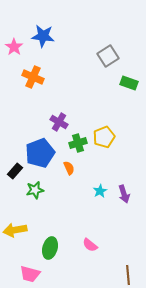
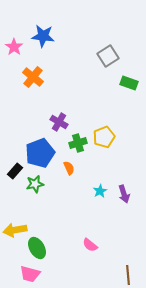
orange cross: rotated 15 degrees clockwise
green star: moved 6 px up
green ellipse: moved 13 px left; rotated 45 degrees counterclockwise
